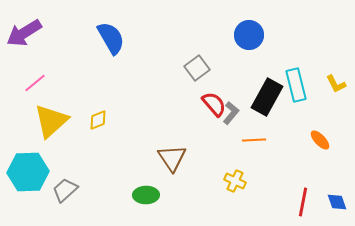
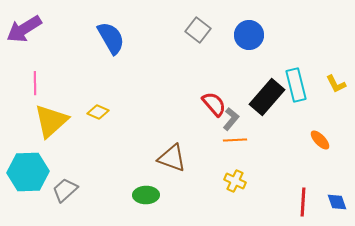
purple arrow: moved 4 px up
gray square: moved 1 px right, 38 px up; rotated 15 degrees counterclockwise
pink line: rotated 50 degrees counterclockwise
black rectangle: rotated 12 degrees clockwise
gray L-shape: moved 6 px down
yellow diamond: moved 8 px up; rotated 45 degrees clockwise
orange line: moved 19 px left
brown triangle: rotated 36 degrees counterclockwise
red line: rotated 8 degrees counterclockwise
